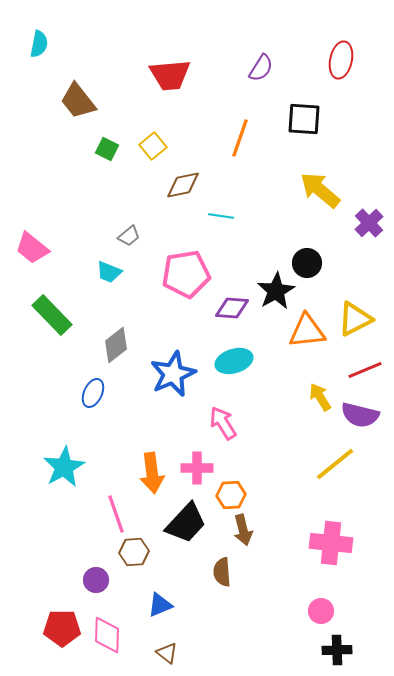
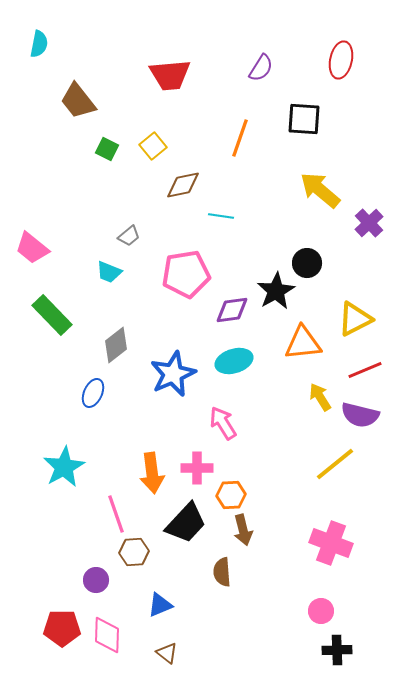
purple diamond at (232, 308): moved 2 px down; rotated 12 degrees counterclockwise
orange triangle at (307, 331): moved 4 px left, 12 px down
pink cross at (331, 543): rotated 15 degrees clockwise
